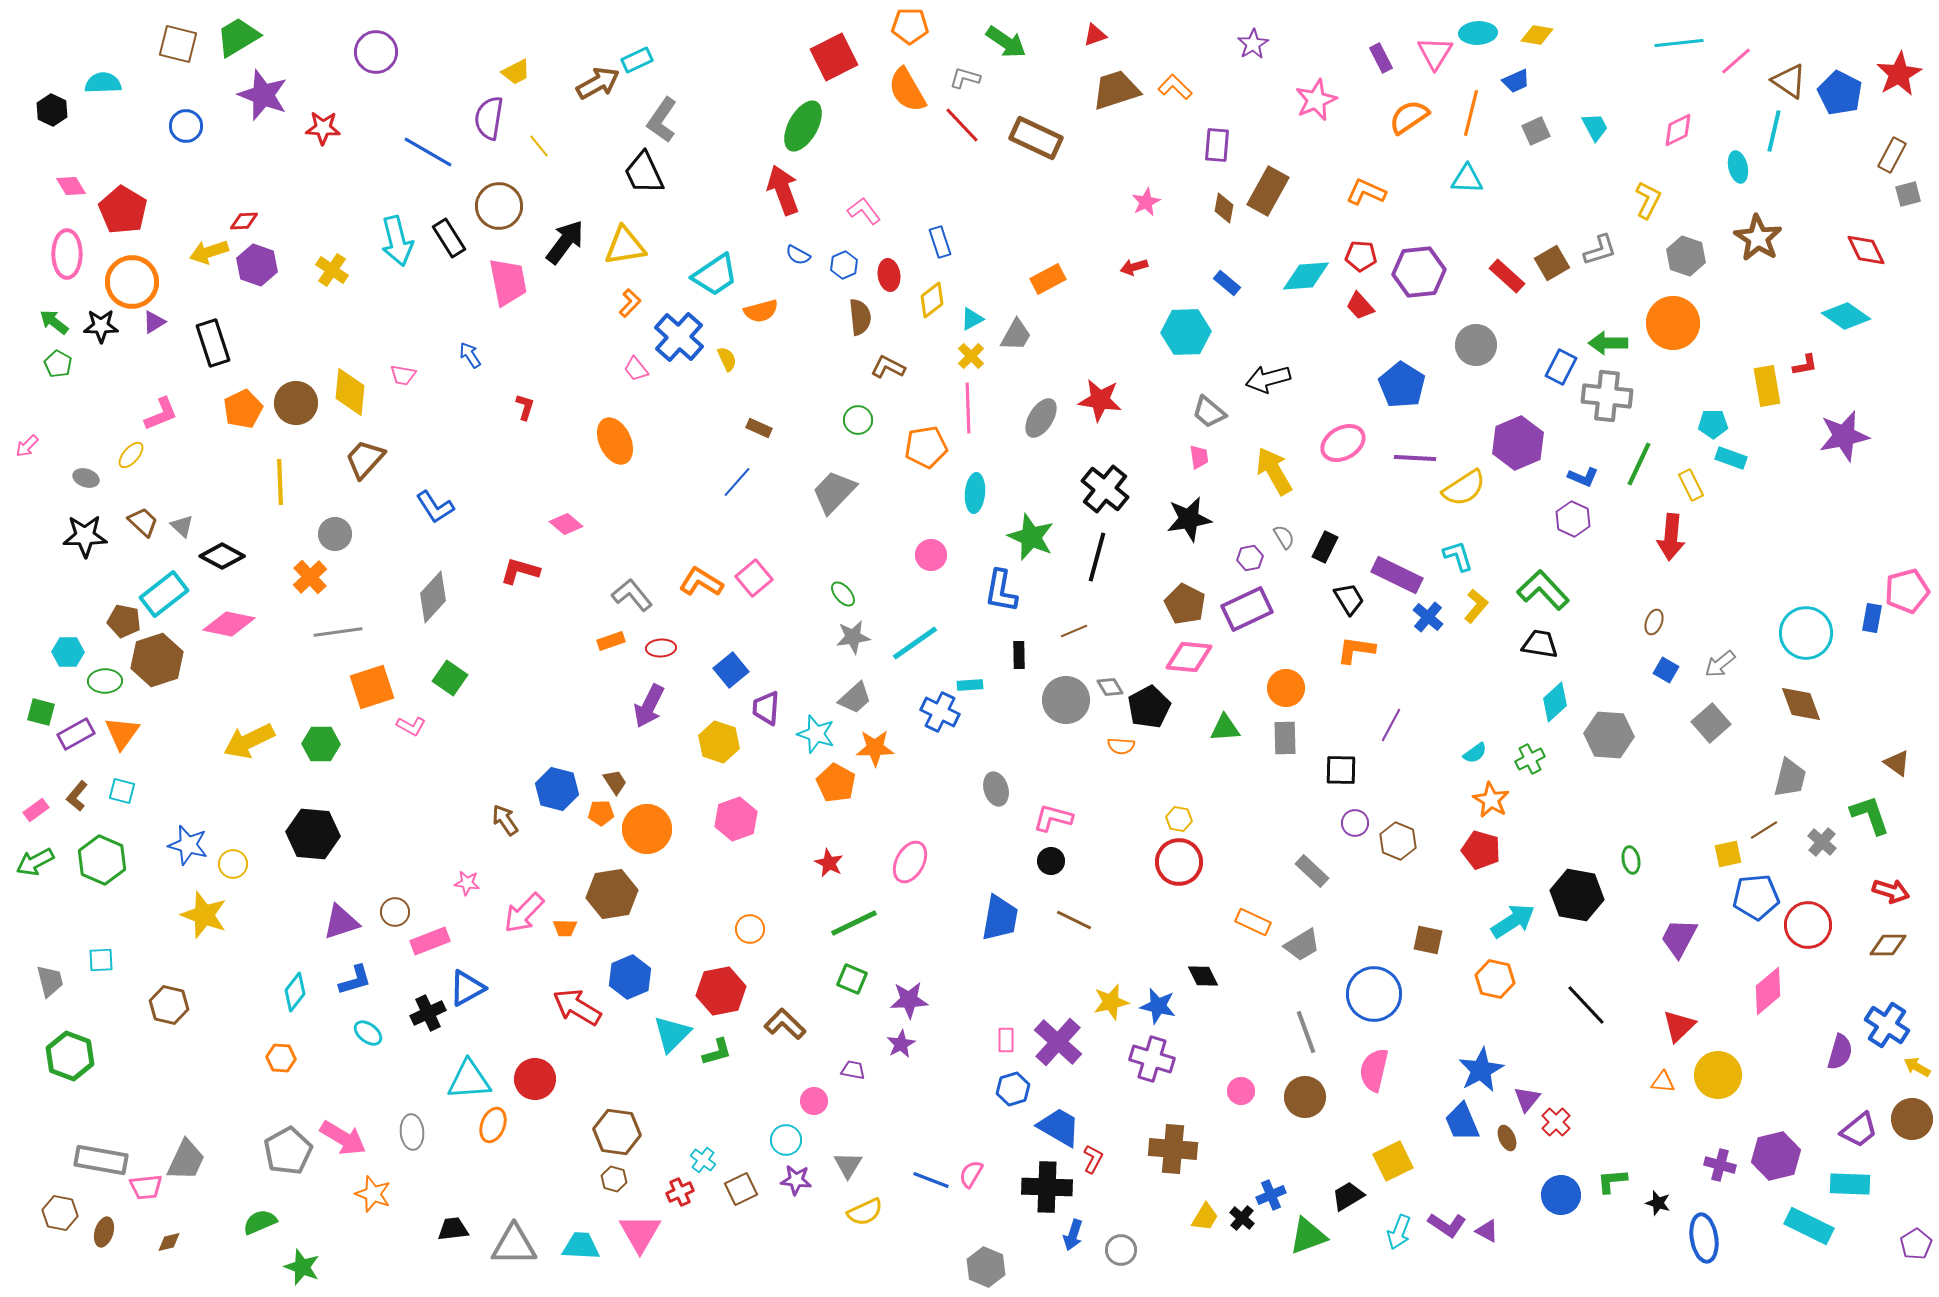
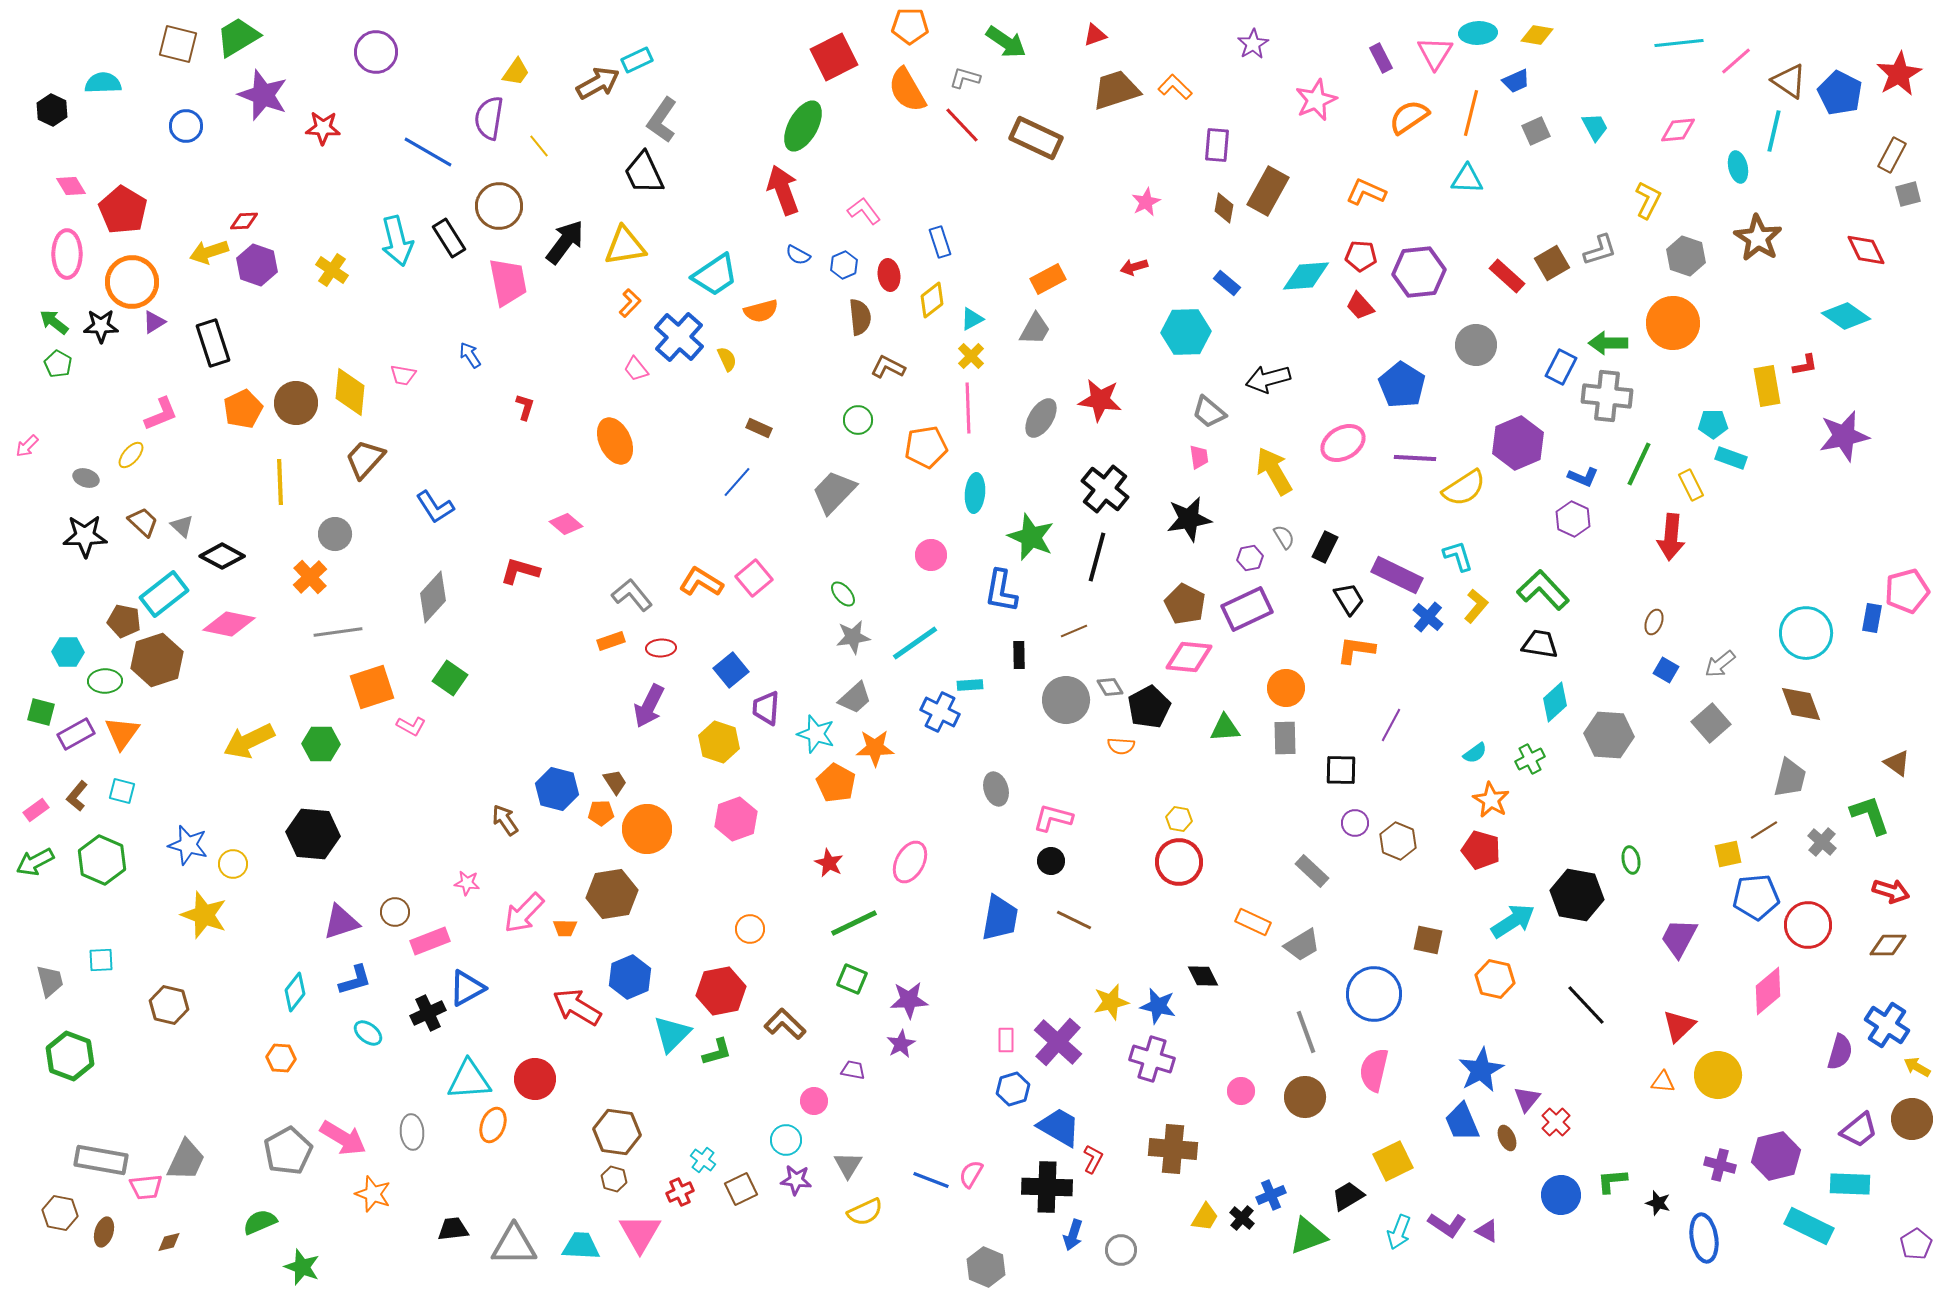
yellow trapezoid at (516, 72): rotated 28 degrees counterclockwise
pink diamond at (1678, 130): rotated 21 degrees clockwise
gray trapezoid at (1016, 335): moved 19 px right, 6 px up
